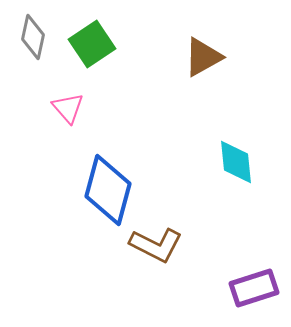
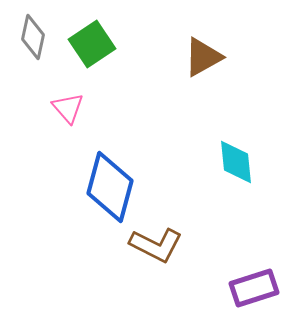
blue diamond: moved 2 px right, 3 px up
